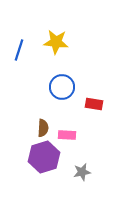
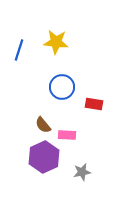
brown semicircle: moved 3 px up; rotated 138 degrees clockwise
purple hexagon: rotated 8 degrees counterclockwise
